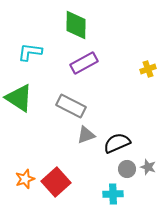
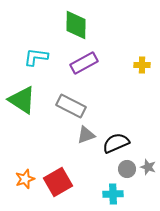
cyan L-shape: moved 6 px right, 5 px down
yellow cross: moved 6 px left, 4 px up; rotated 21 degrees clockwise
green triangle: moved 3 px right, 2 px down
black semicircle: moved 1 px left
red square: moved 2 px right; rotated 12 degrees clockwise
